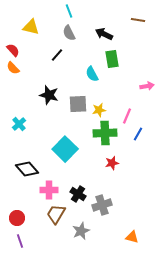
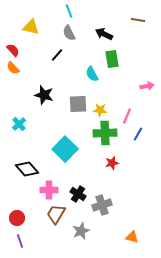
black star: moved 5 px left
yellow star: moved 1 px right; rotated 16 degrees clockwise
